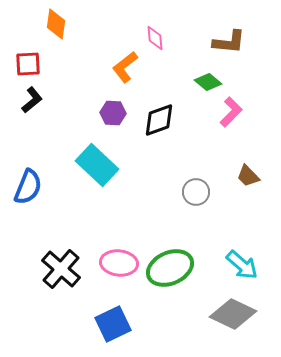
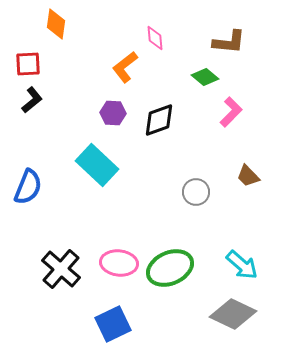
green diamond: moved 3 px left, 5 px up
